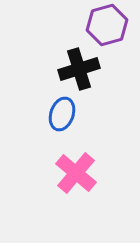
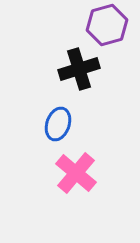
blue ellipse: moved 4 px left, 10 px down
